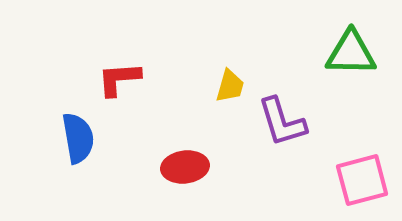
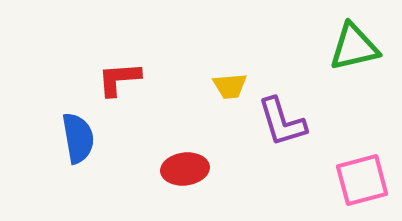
green triangle: moved 3 px right, 6 px up; rotated 14 degrees counterclockwise
yellow trapezoid: rotated 69 degrees clockwise
red ellipse: moved 2 px down
